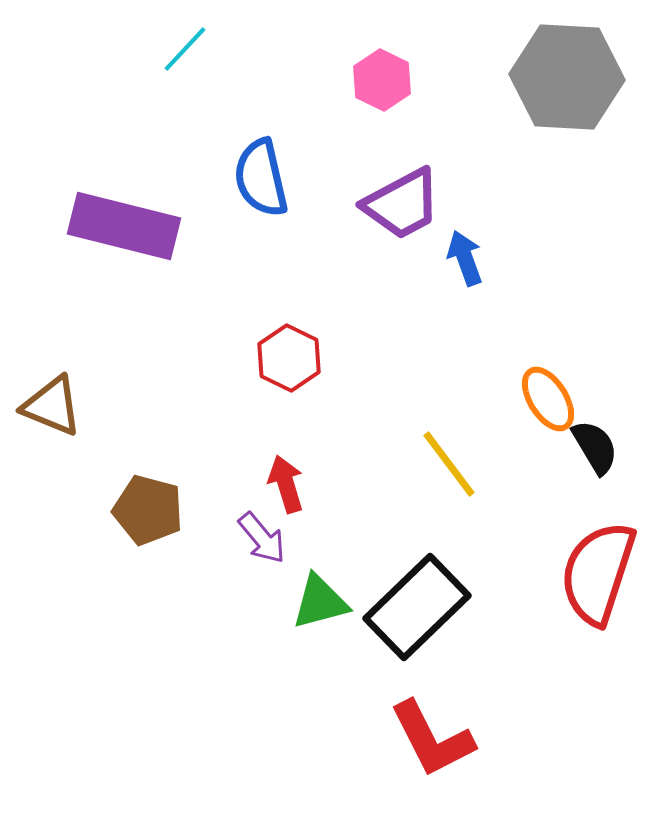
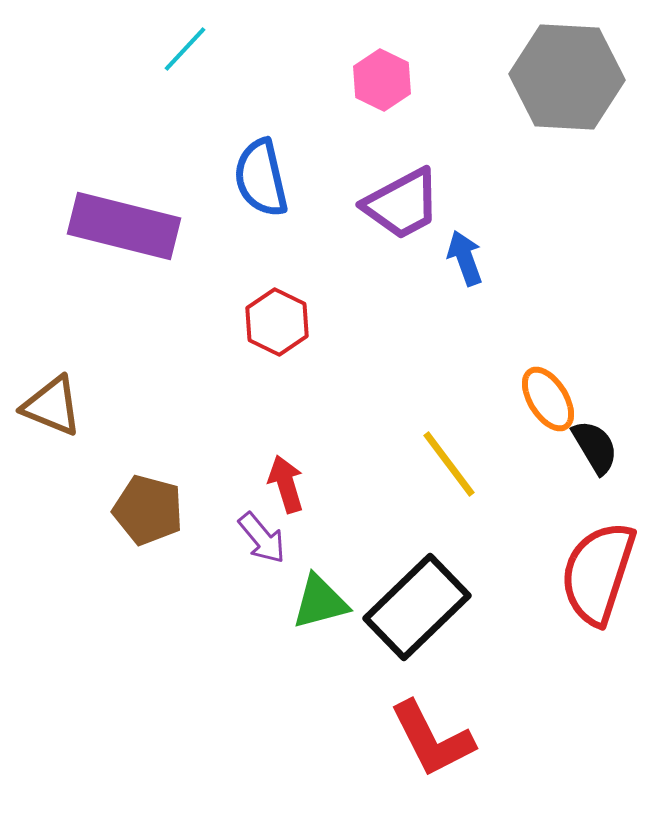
red hexagon: moved 12 px left, 36 px up
